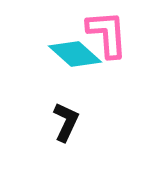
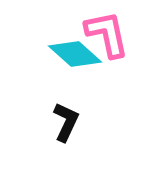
pink L-shape: rotated 8 degrees counterclockwise
